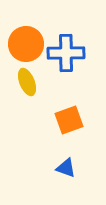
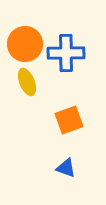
orange circle: moved 1 px left
